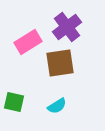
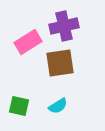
purple cross: moved 3 px left, 1 px up; rotated 24 degrees clockwise
green square: moved 5 px right, 4 px down
cyan semicircle: moved 1 px right
